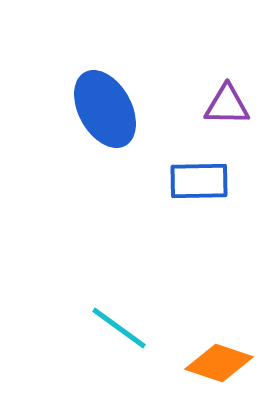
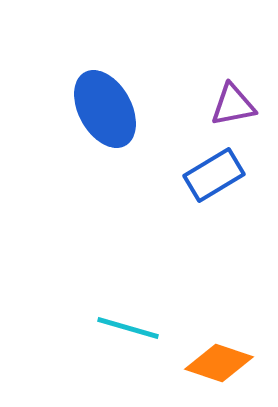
purple triangle: moved 6 px right; rotated 12 degrees counterclockwise
blue rectangle: moved 15 px right, 6 px up; rotated 30 degrees counterclockwise
cyan line: moved 9 px right; rotated 20 degrees counterclockwise
